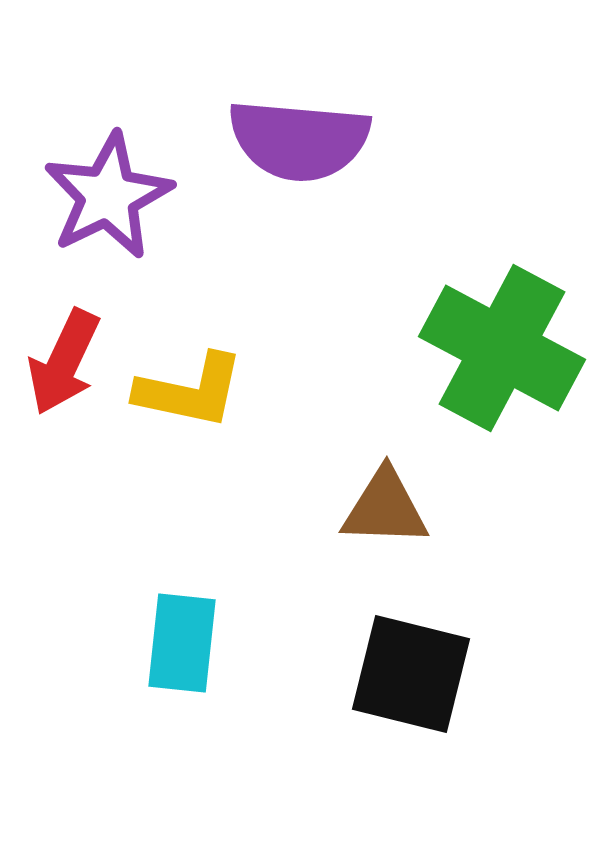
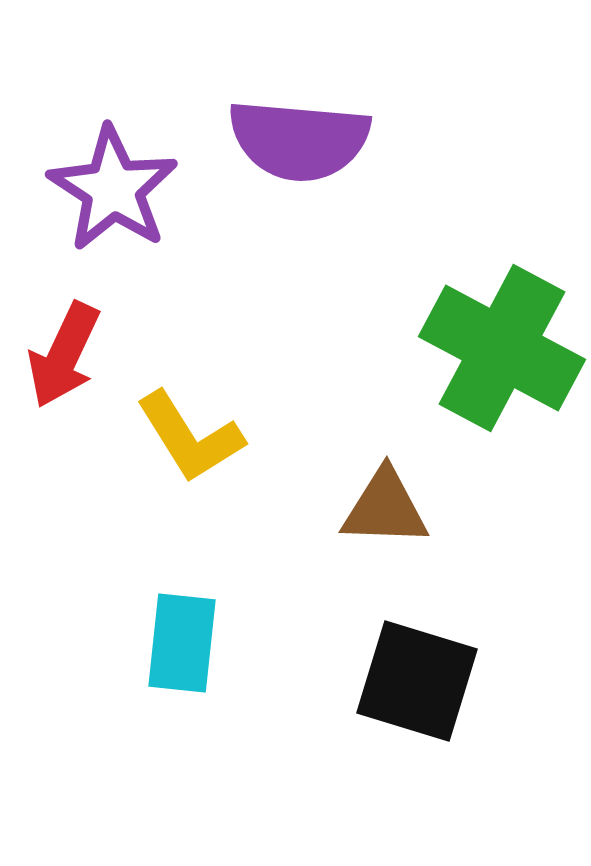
purple star: moved 5 px right, 7 px up; rotated 13 degrees counterclockwise
red arrow: moved 7 px up
yellow L-shape: moved 46 px down; rotated 46 degrees clockwise
black square: moved 6 px right, 7 px down; rotated 3 degrees clockwise
